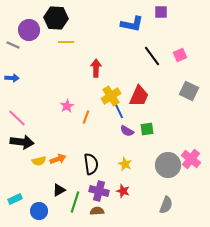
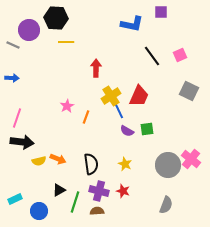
pink line: rotated 66 degrees clockwise
orange arrow: rotated 42 degrees clockwise
